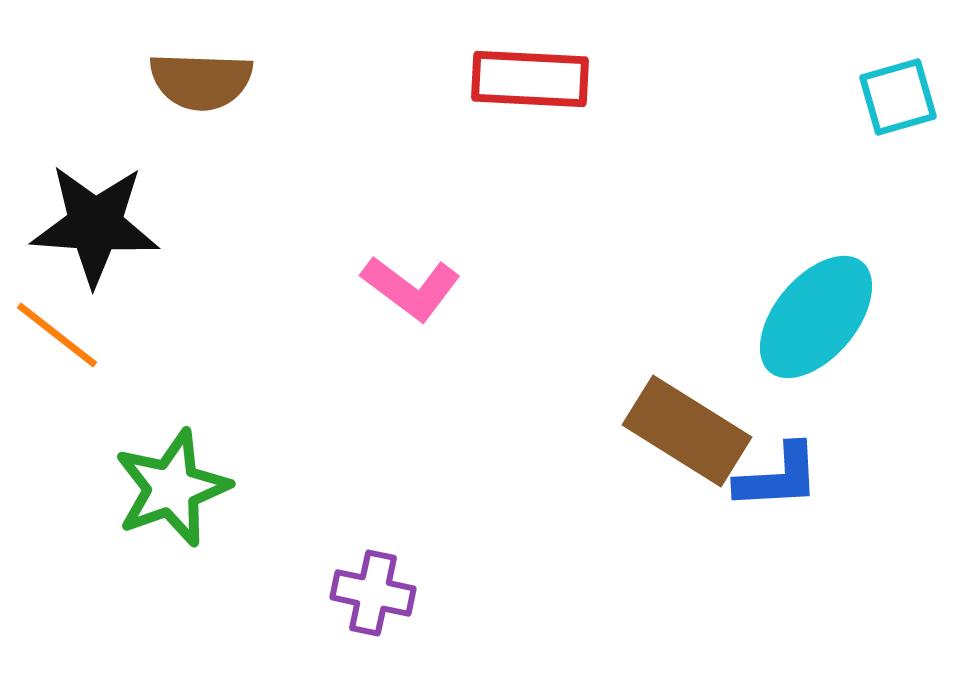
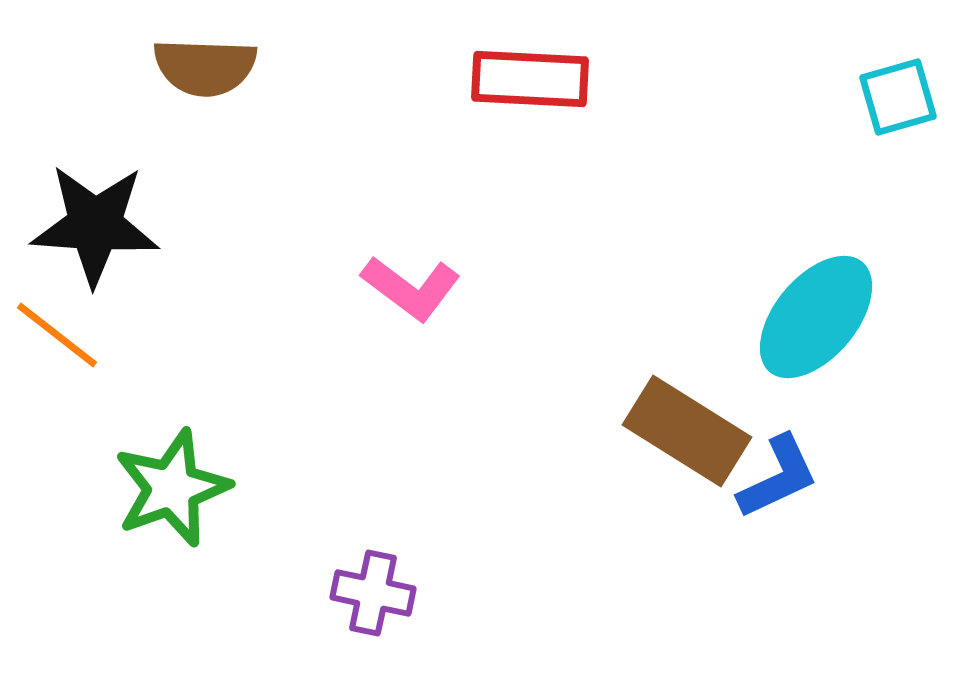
brown semicircle: moved 4 px right, 14 px up
blue L-shape: rotated 22 degrees counterclockwise
